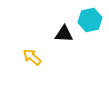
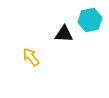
yellow arrow: moved 1 px left; rotated 12 degrees clockwise
